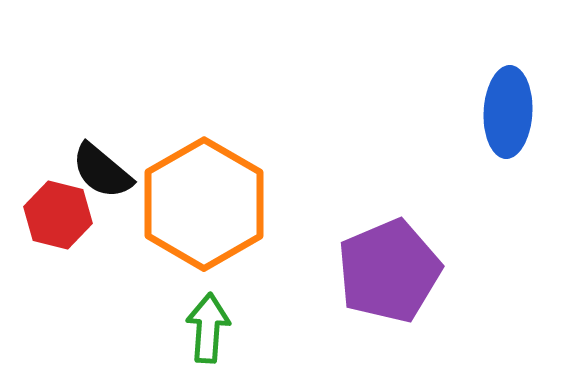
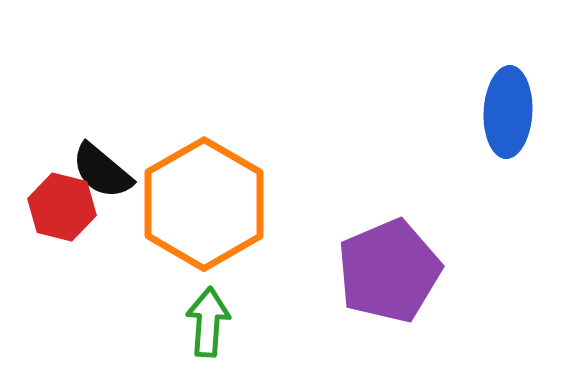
red hexagon: moved 4 px right, 8 px up
green arrow: moved 6 px up
